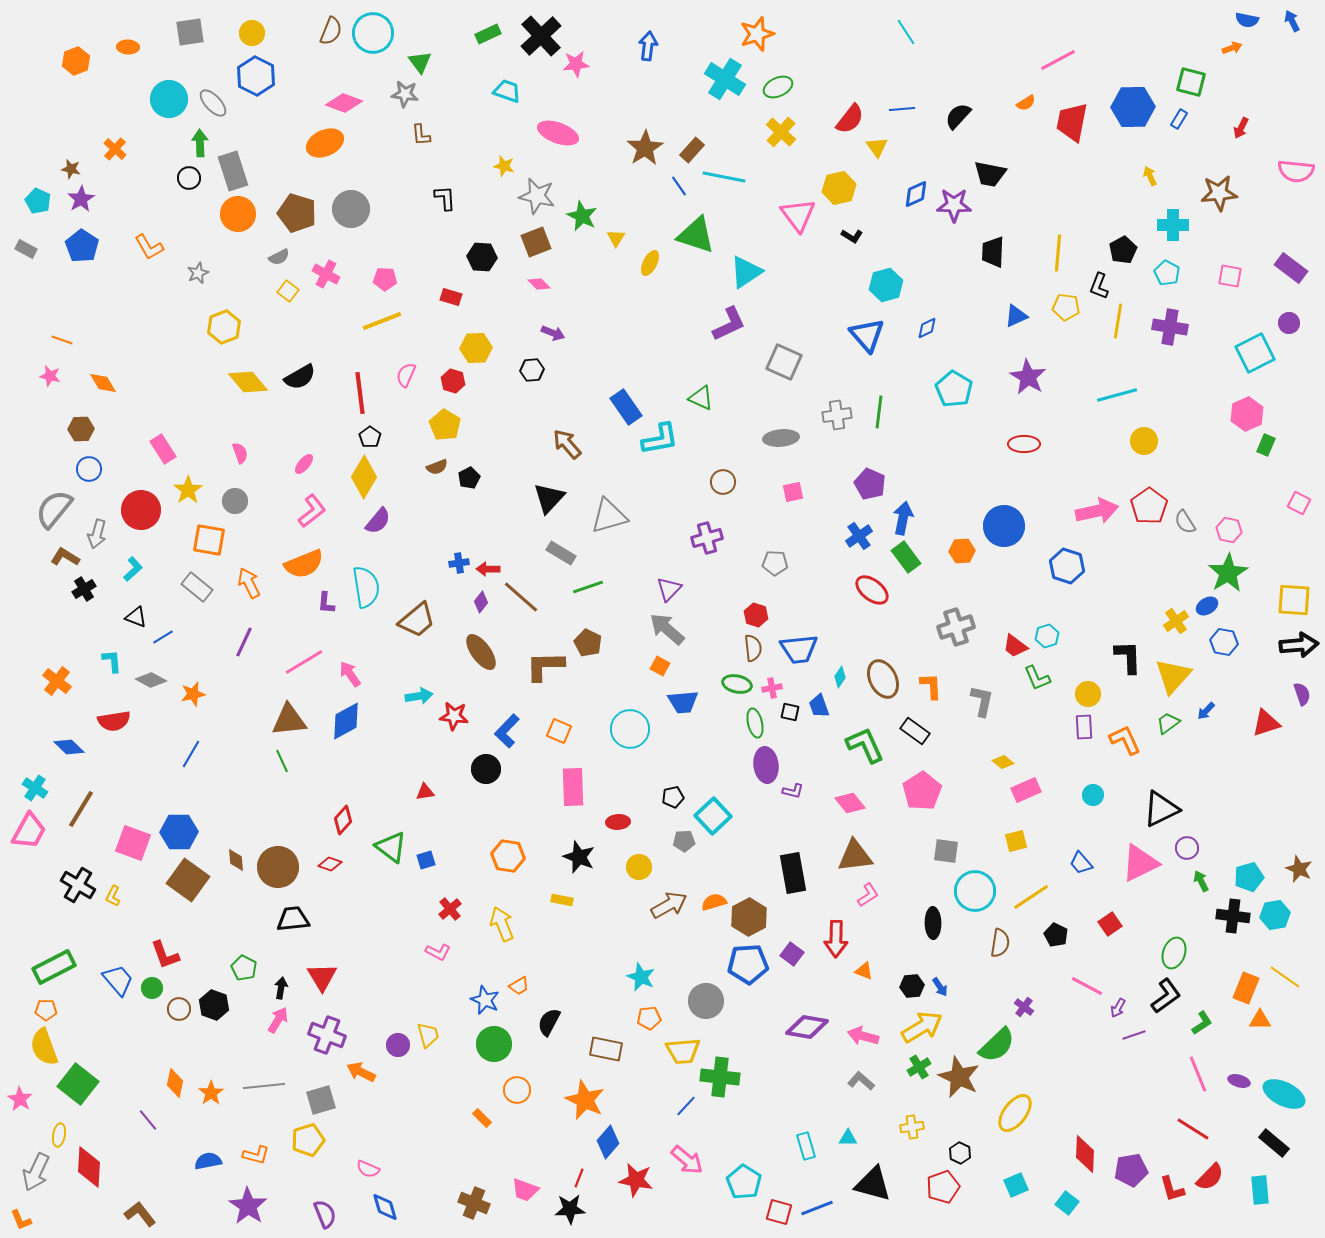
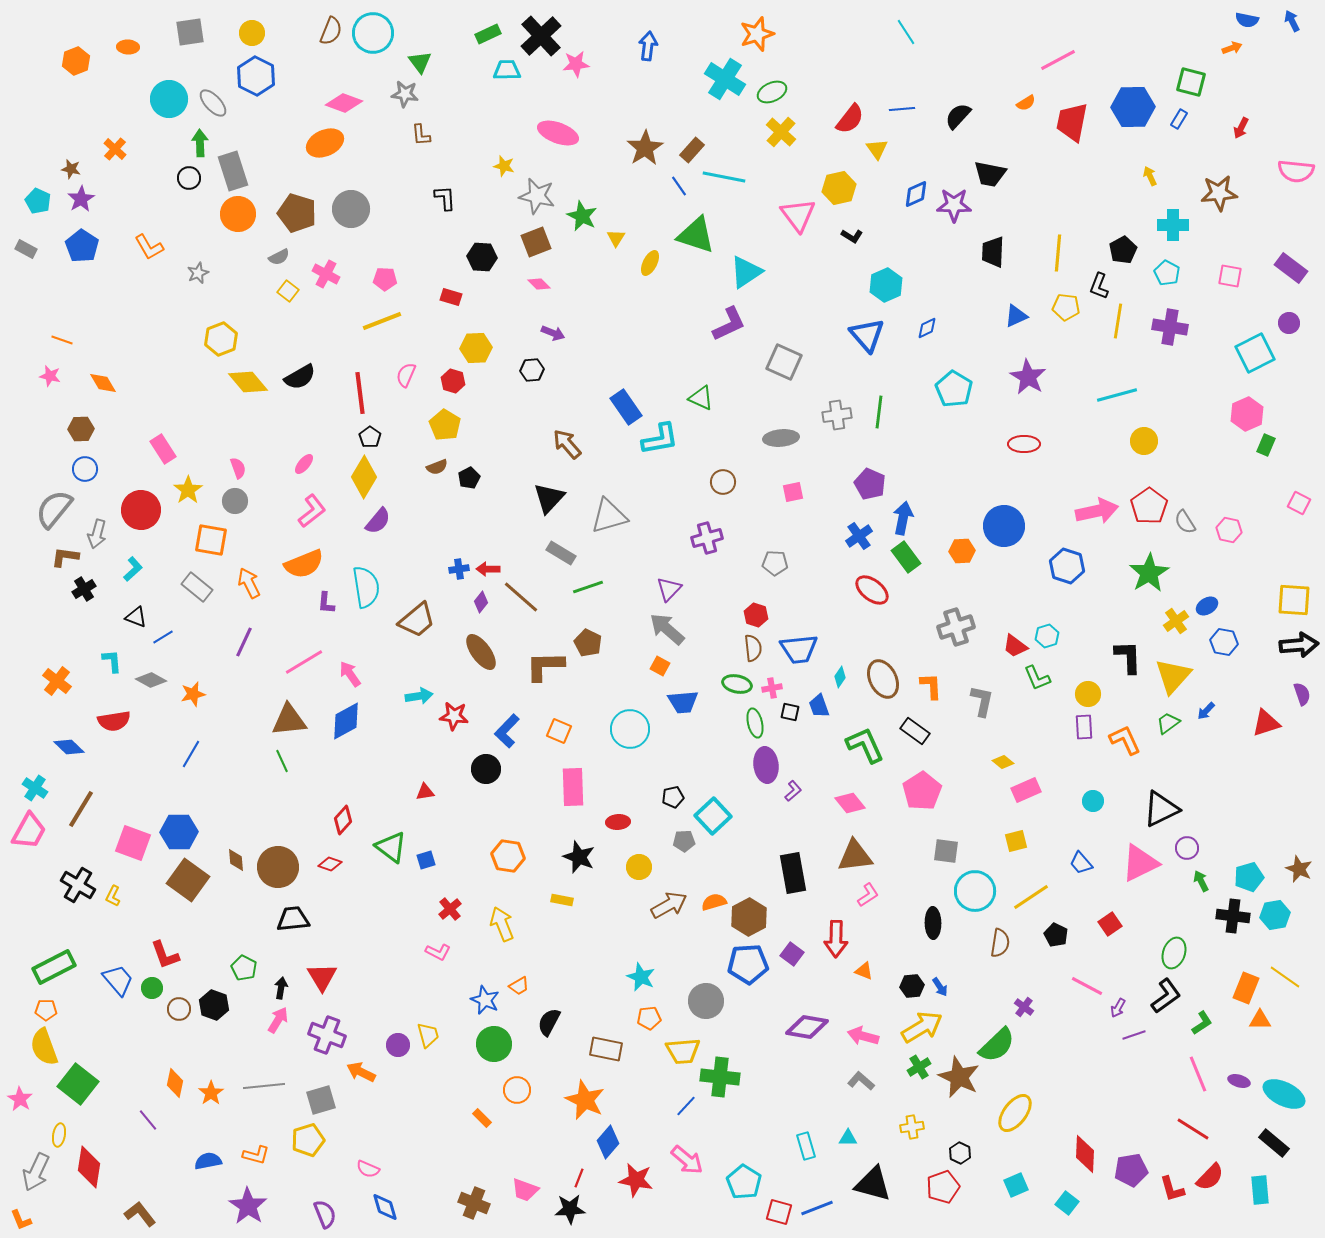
green ellipse at (778, 87): moved 6 px left, 5 px down
cyan trapezoid at (507, 91): moved 21 px up; rotated 20 degrees counterclockwise
yellow triangle at (877, 147): moved 2 px down
cyan hexagon at (886, 285): rotated 8 degrees counterclockwise
yellow hexagon at (224, 327): moved 3 px left, 12 px down
pink semicircle at (240, 453): moved 2 px left, 15 px down
blue circle at (89, 469): moved 4 px left
orange square at (209, 540): moved 2 px right
brown L-shape at (65, 557): rotated 24 degrees counterclockwise
blue cross at (459, 563): moved 6 px down
green star at (1228, 573): moved 79 px left
purple L-shape at (793, 791): rotated 55 degrees counterclockwise
cyan circle at (1093, 795): moved 6 px down
red diamond at (89, 1167): rotated 6 degrees clockwise
